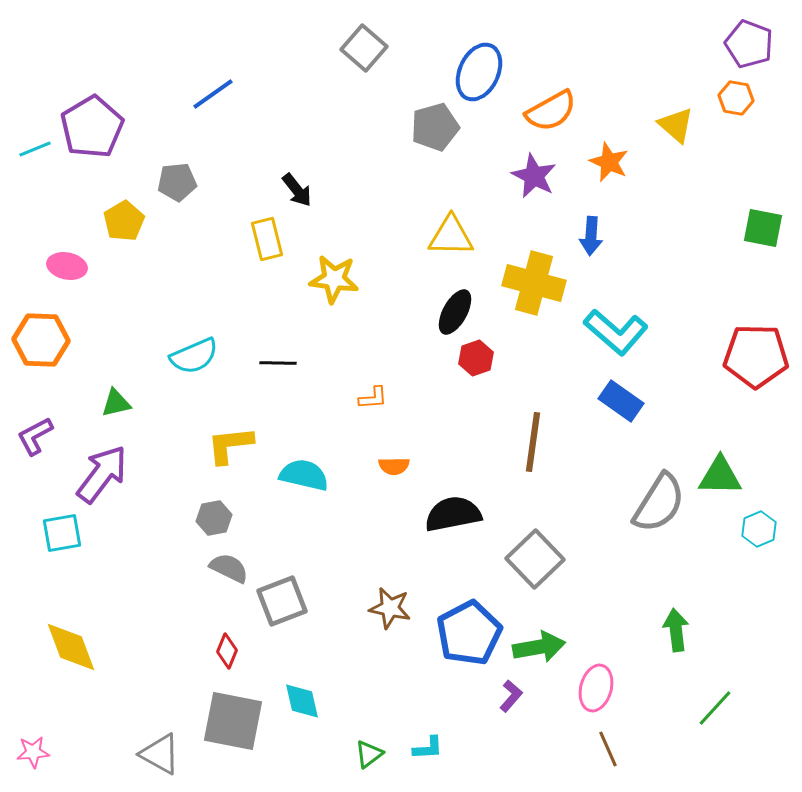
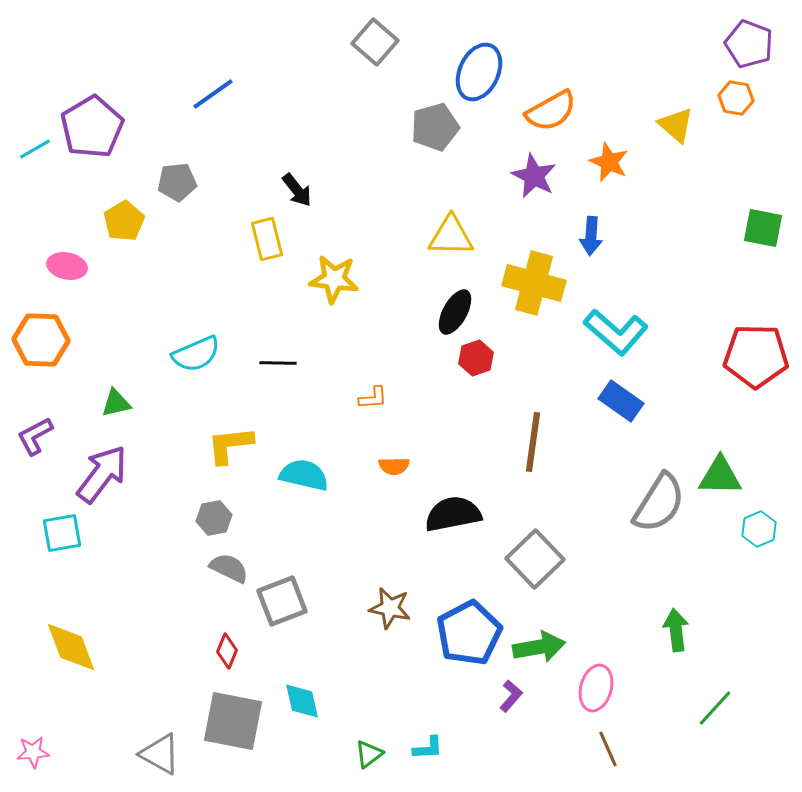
gray square at (364, 48): moved 11 px right, 6 px up
cyan line at (35, 149): rotated 8 degrees counterclockwise
cyan semicircle at (194, 356): moved 2 px right, 2 px up
